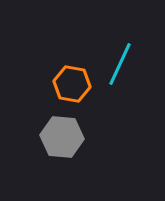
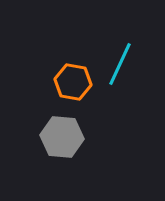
orange hexagon: moved 1 px right, 2 px up
